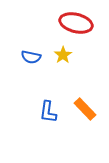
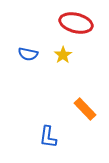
blue semicircle: moved 3 px left, 3 px up
blue L-shape: moved 25 px down
